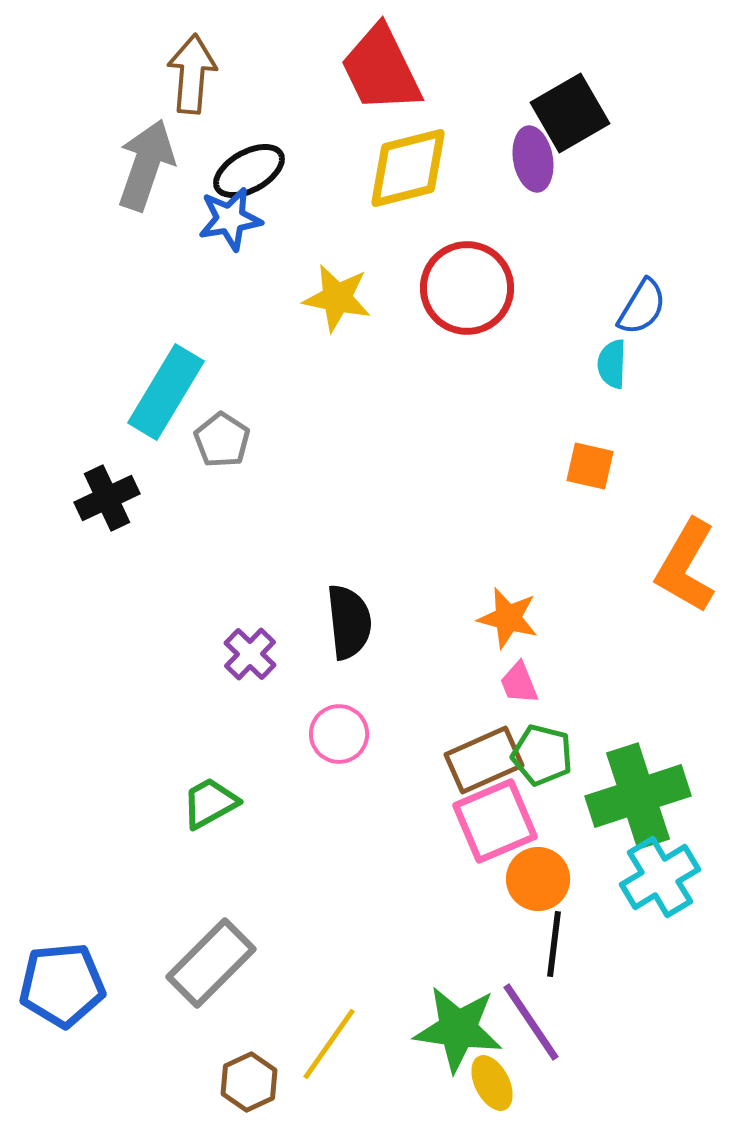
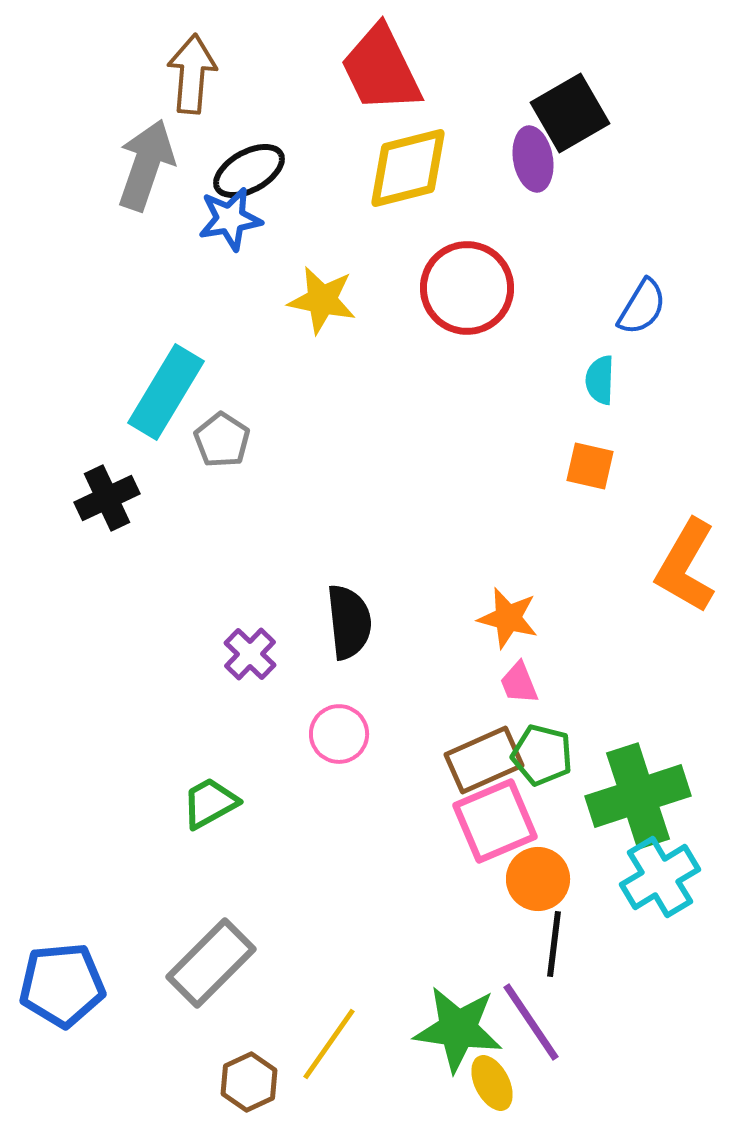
yellow star: moved 15 px left, 2 px down
cyan semicircle: moved 12 px left, 16 px down
